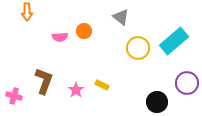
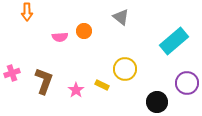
yellow circle: moved 13 px left, 21 px down
pink cross: moved 2 px left, 23 px up; rotated 35 degrees counterclockwise
